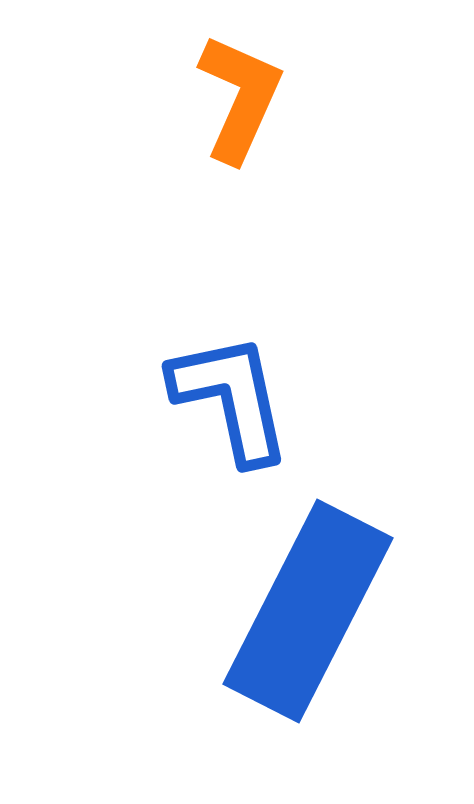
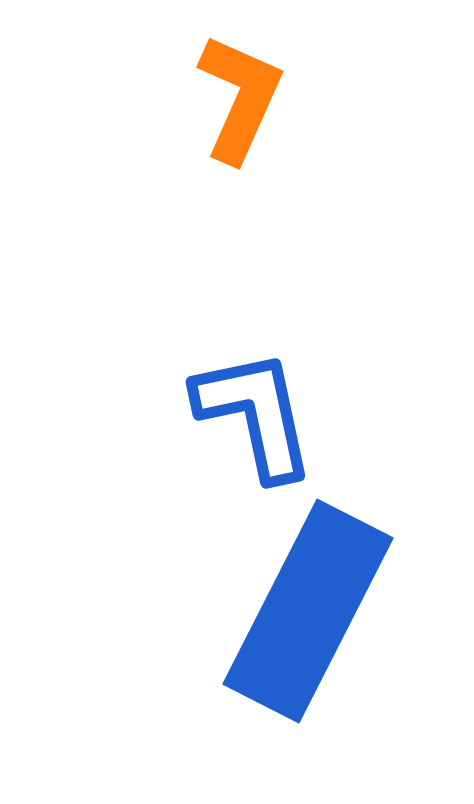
blue L-shape: moved 24 px right, 16 px down
